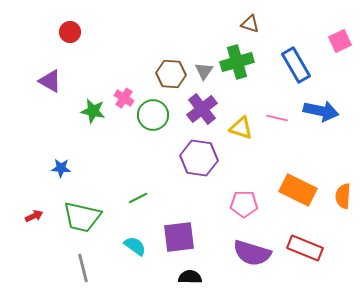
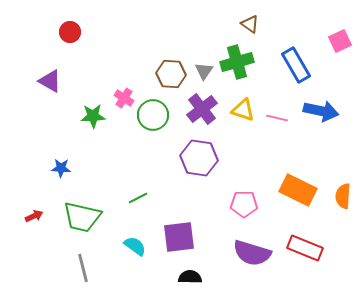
brown triangle: rotated 18 degrees clockwise
green star: moved 5 px down; rotated 15 degrees counterclockwise
yellow triangle: moved 2 px right, 18 px up
